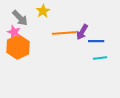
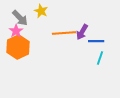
yellow star: moved 2 px left; rotated 16 degrees counterclockwise
pink star: moved 2 px right, 1 px up; rotated 16 degrees clockwise
cyan line: rotated 64 degrees counterclockwise
